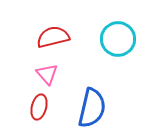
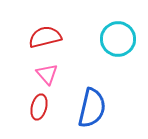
red semicircle: moved 8 px left
